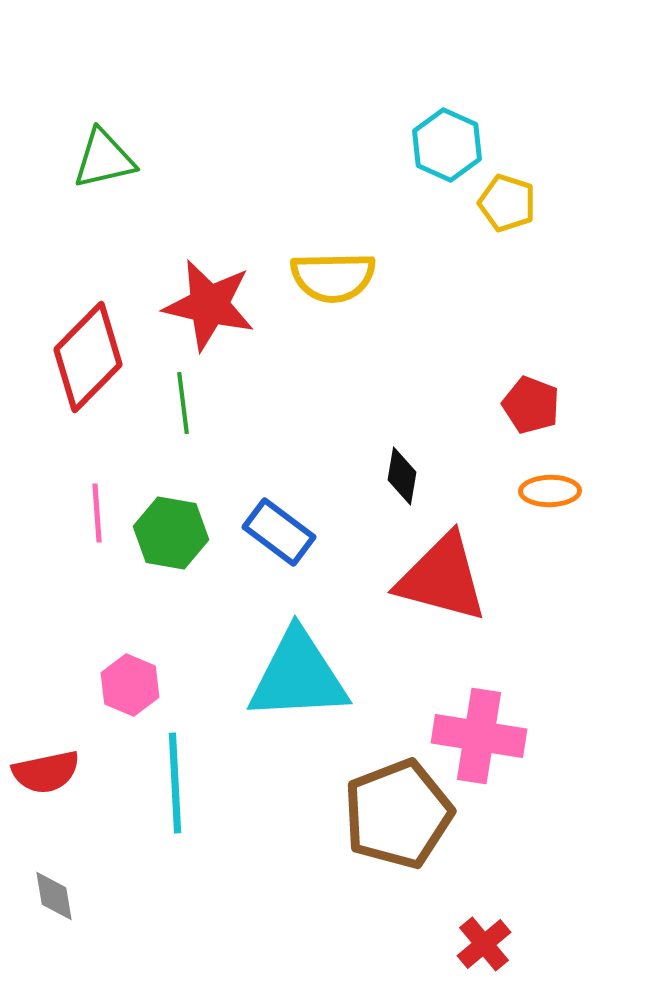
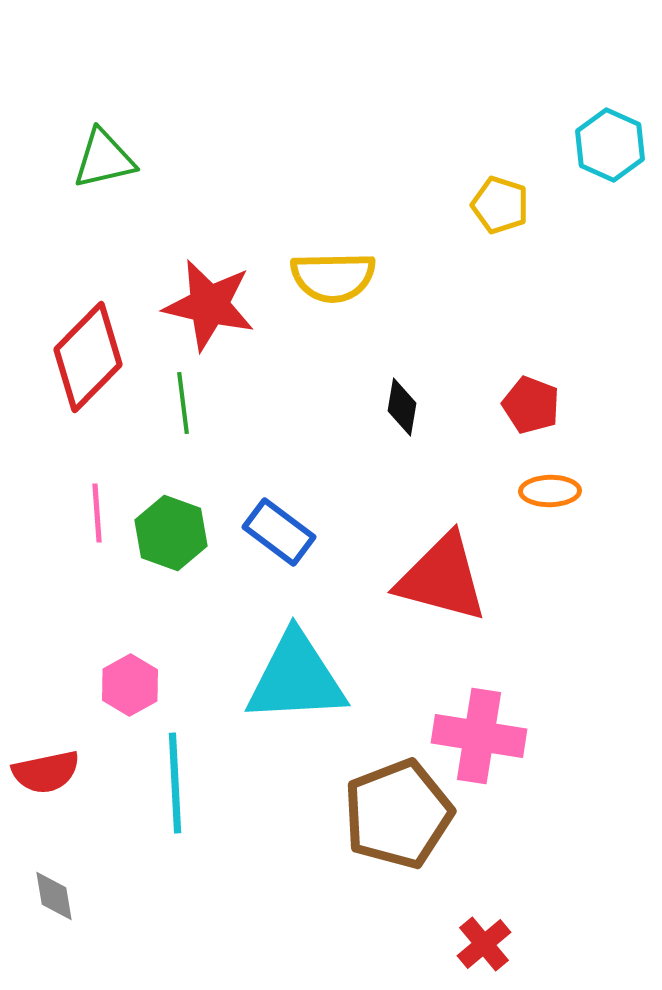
cyan hexagon: moved 163 px right
yellow pentagon: moved 7 px left, 2 px down
black diamond: moved 69 px up
green hexagon: rotated 10 degrees clockwise
cyan triangle: moved 2 px left, 2 px down
pink hexagon: rotated 8 degrees clockwise
